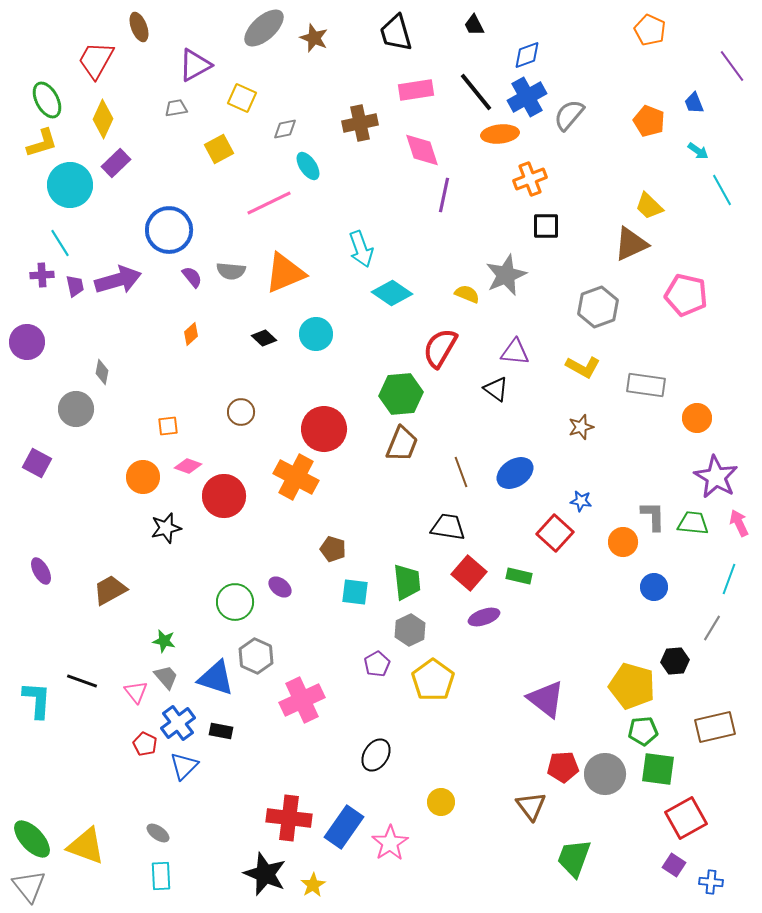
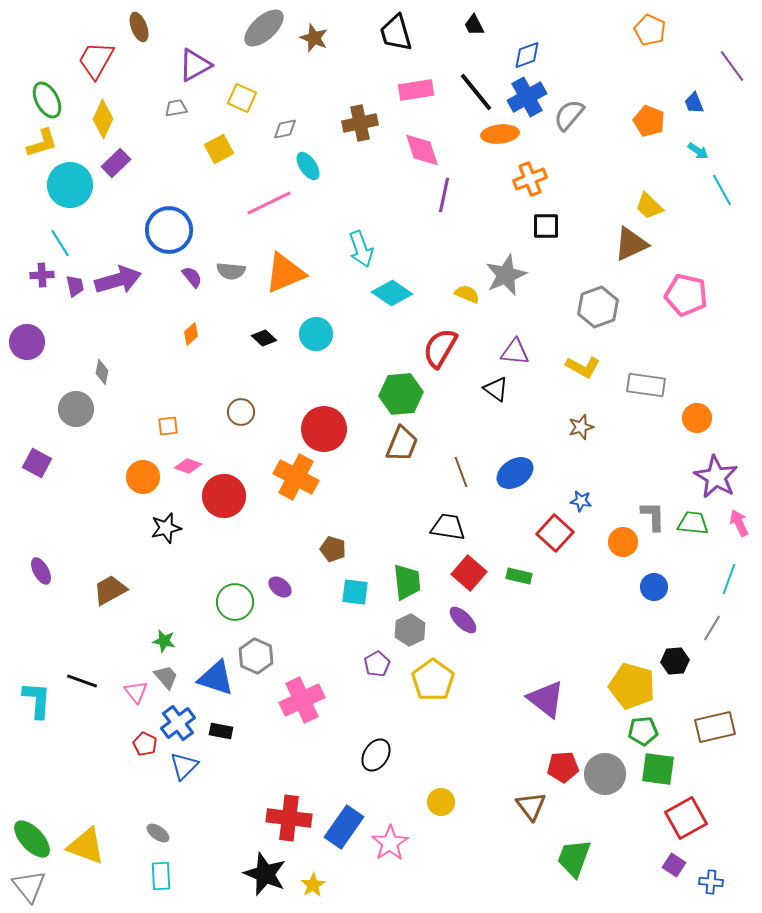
purple ellipse at (484, 617): moved 21 px left, 3 px down; rotated 64 degrees clockwise
